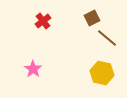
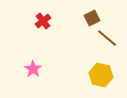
yellow hexagon: moved 1 px left, 2 px down
